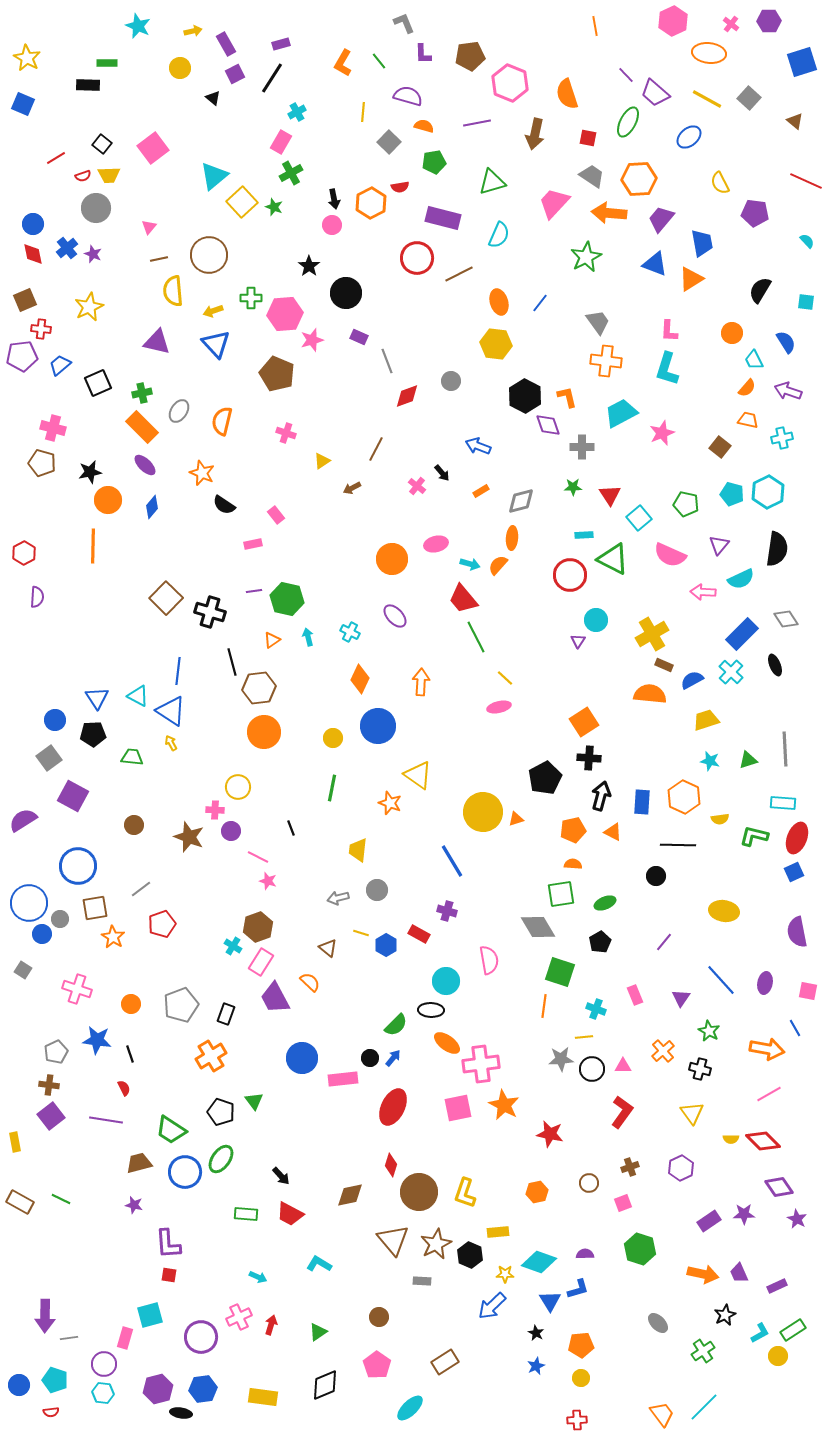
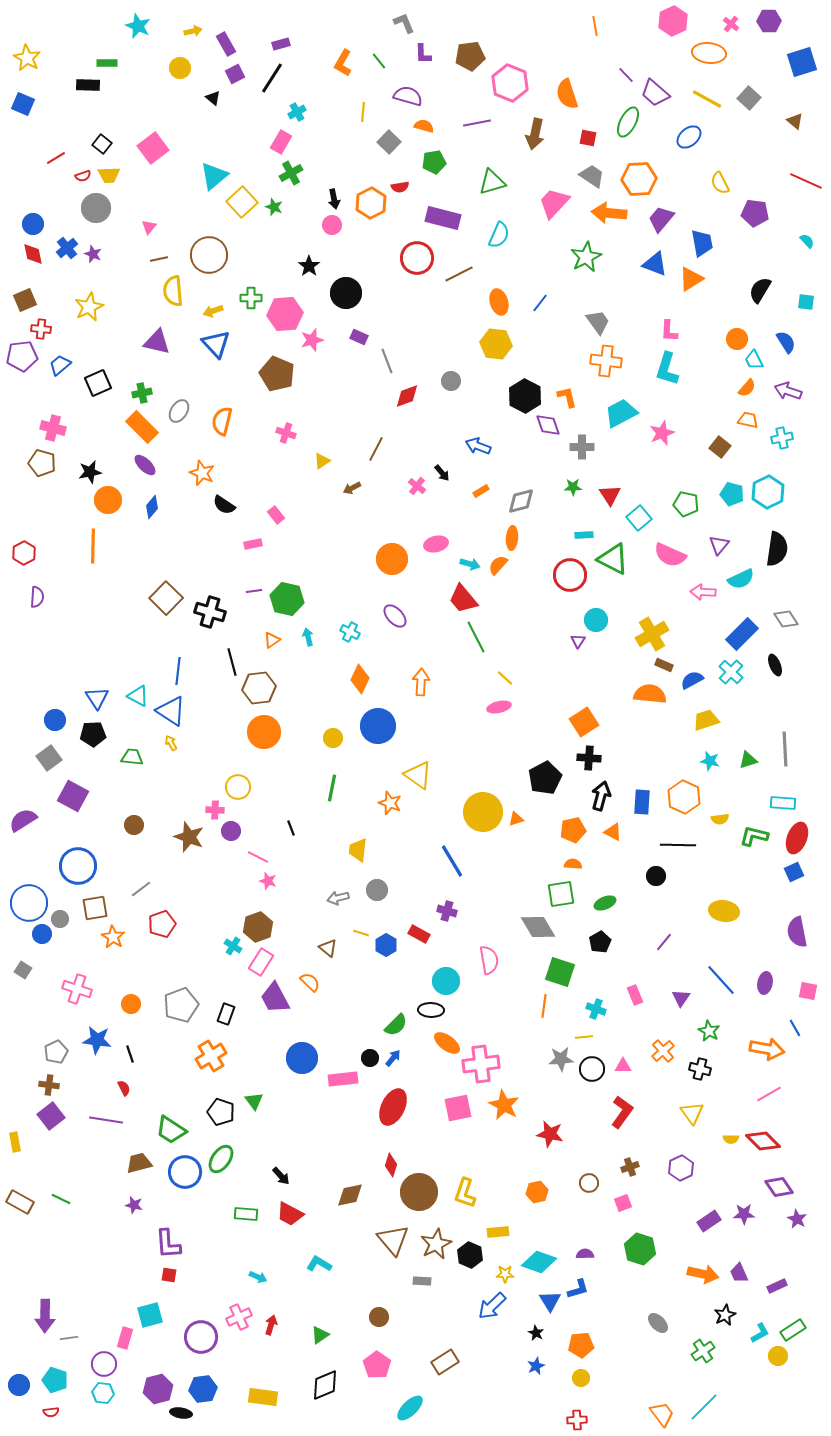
orange circle at (732, 333): moved 5 px right, 6 px down
green triangle at (318, 1332): moved 2 px right, 3 px down
